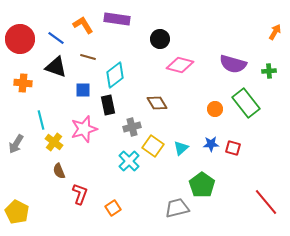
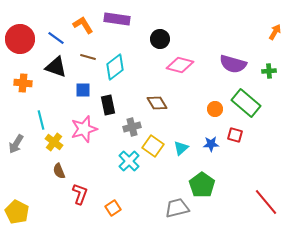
cyan diamond: moved 8 px up
green rectangle: rotated 12 degrees counterclockwise
red square: moved 2 px right, 13 px up
